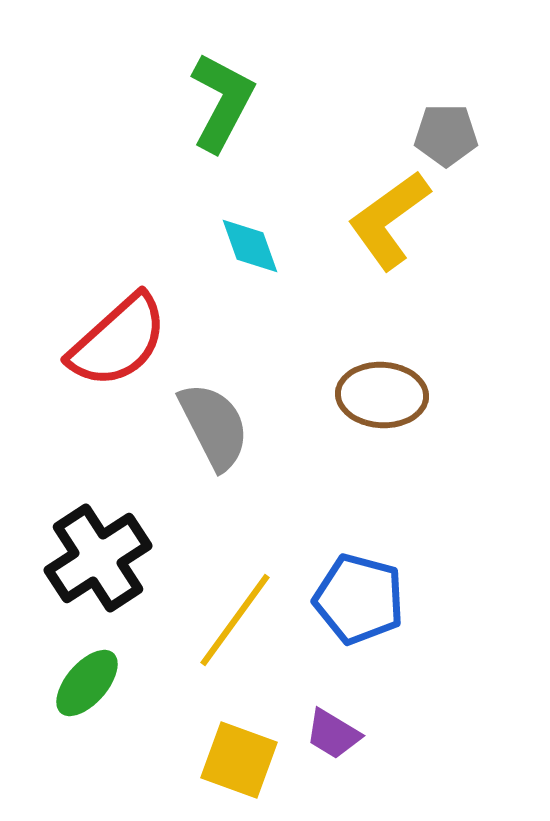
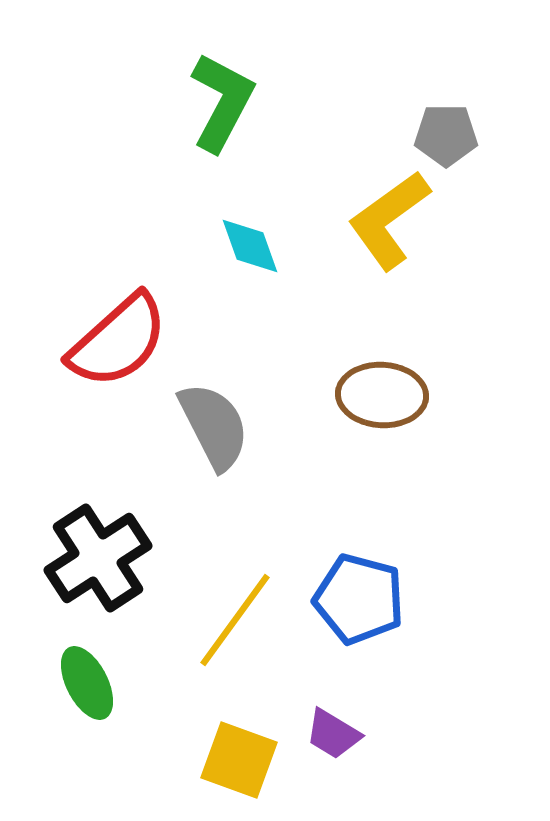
green ellipse: rotated 68 degrees counterclockwise
